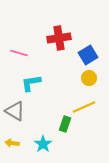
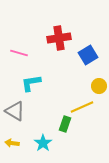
yellow circle: moved 10 px right, 8 px down
yellow line: moved 2 px left
cyan star: moved 1 px up
